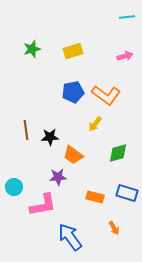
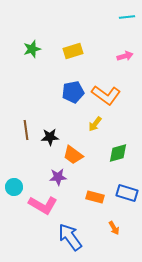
pink L-shape: rotated 40 degrees clockwise
